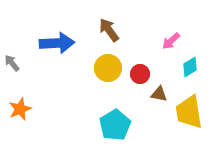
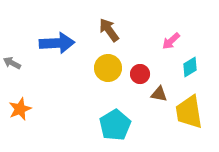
gray arrow: rotated 24 degrees counterclockwise
